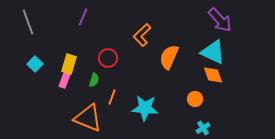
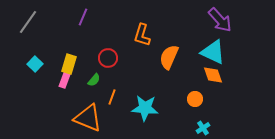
gray line: rotated 55 degrees clockwise
orange L-shape: rotated 30 degrees counterclockwise
green semicircle: rotated 24 degrees clockwise
